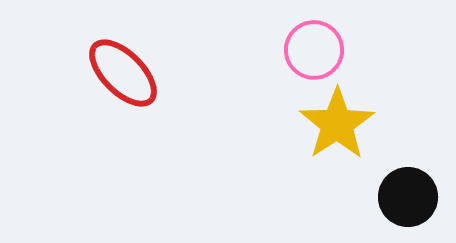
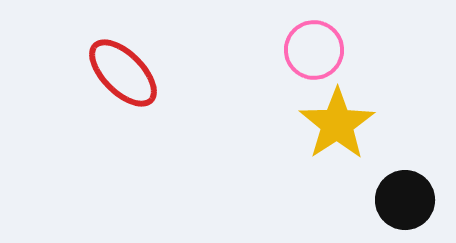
black circle: moved 3 px left, 3 px down
